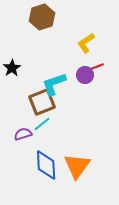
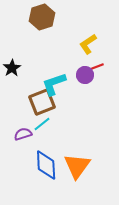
yellow L-shape: moved 2 px right, 1 px down
